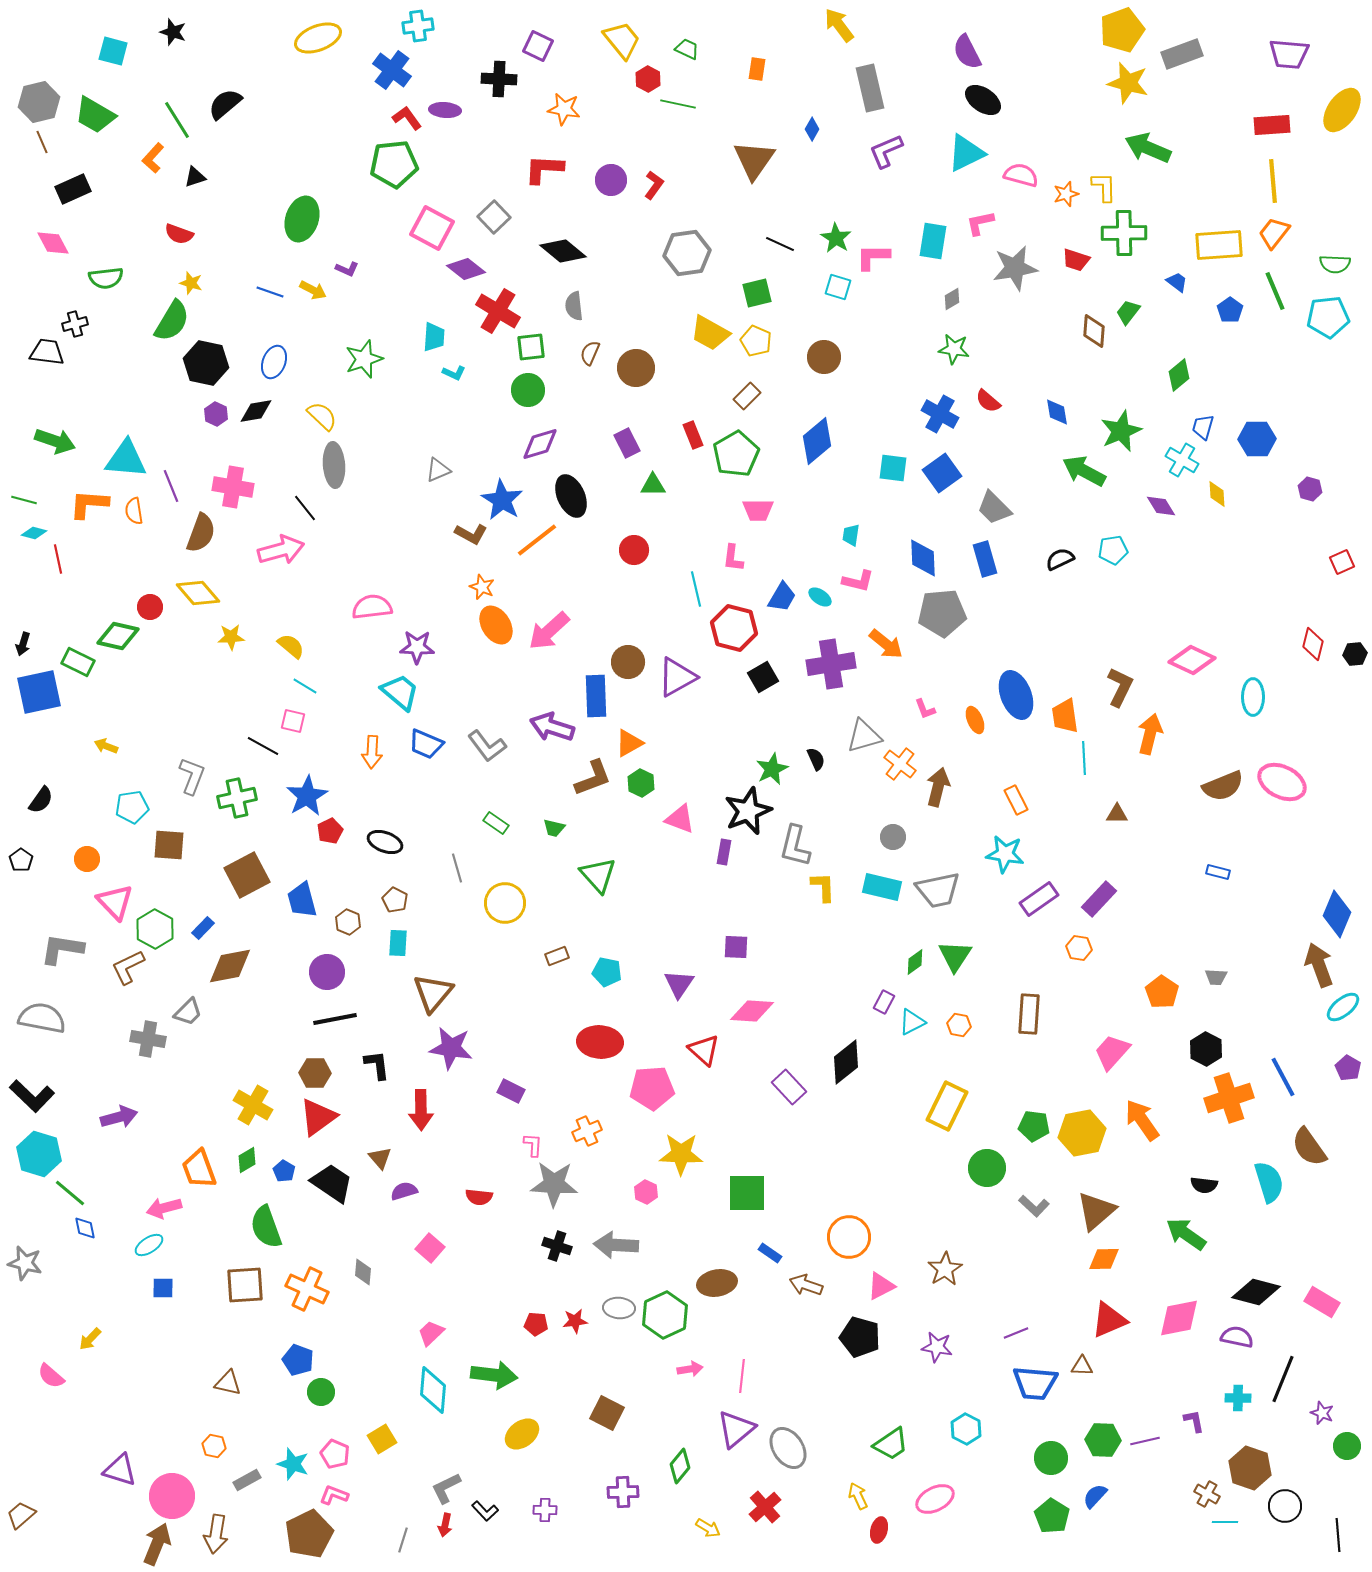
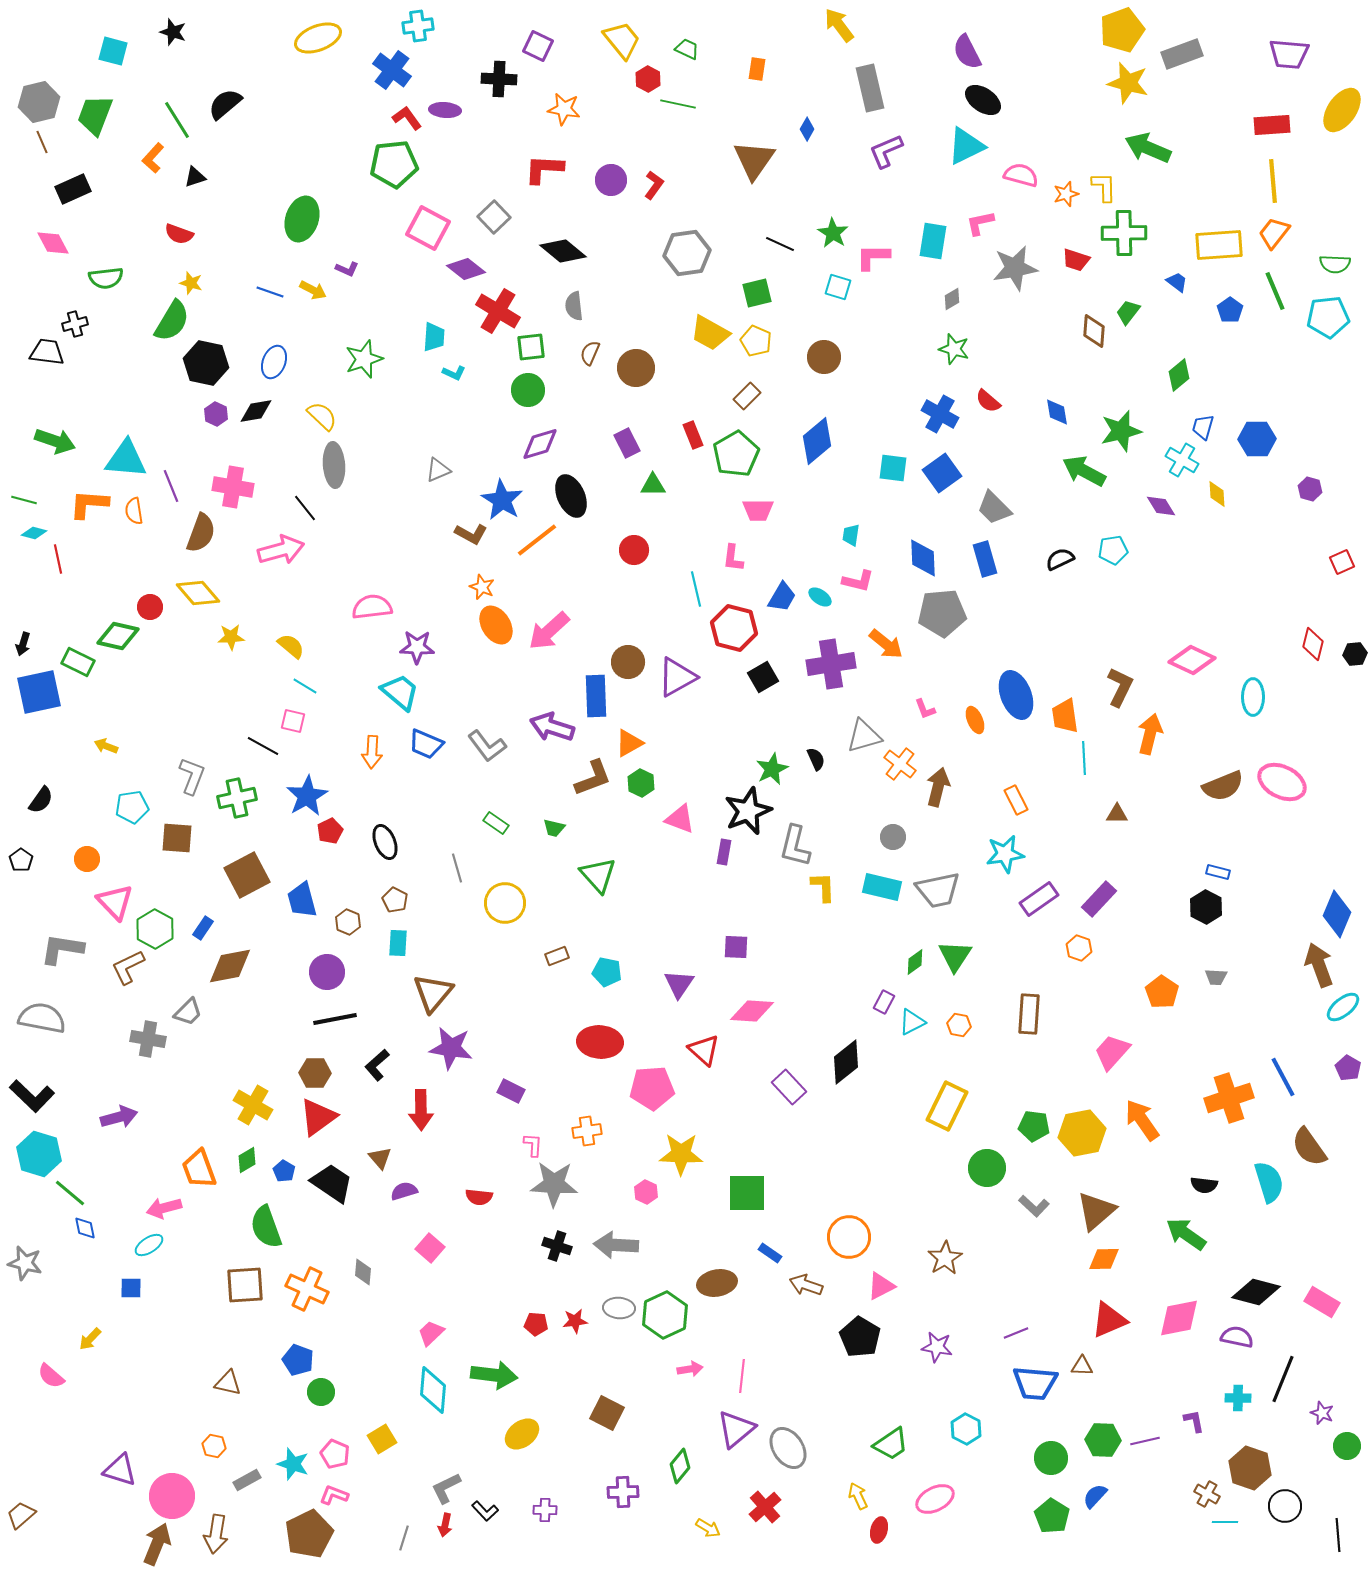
green trapezoid at (95, 115): rotated 81 degrees clockwise
blue diamond at (812, 129): moved 5 px left
cyan triangle at (966, 153): moved 7 px up
pink square at (432, 228): moved 4 px left
green star at (836, 238): moved 3 px left, 5 px up
green star at (954, 349): rotated 8 degrees clockwise
green star at (1121, 431): rotated 9 degrees clockwise
black ellipse at (385, 842): rotated 48 degrees clockwise
brown square at (169, 845): moved 8 px right, 7 px up
cyan star at (1005, 854): rotated 18 degrees counterclockwise
blue rectangle at (203, 928): rotated 10 degrees counterclockwise
orange hexagon at (1079, 948): rotated 10 degrees clockwise
black hexagon at (1206, 1049): moved 142 px up
black L-shape at (377, 1065): rotated 124 degrees counterclockwise
orange cross at (587, 1131): rotated 16 degrees clockwise
brown star at (945, 1269): moved 11 px up
blue square at (163, 1288): moved 32 px left
black pentagon at (860, 1337): rotated 15 degrees clockwise
gray line at (403, 1540): moved 1 px right, 2 px up
